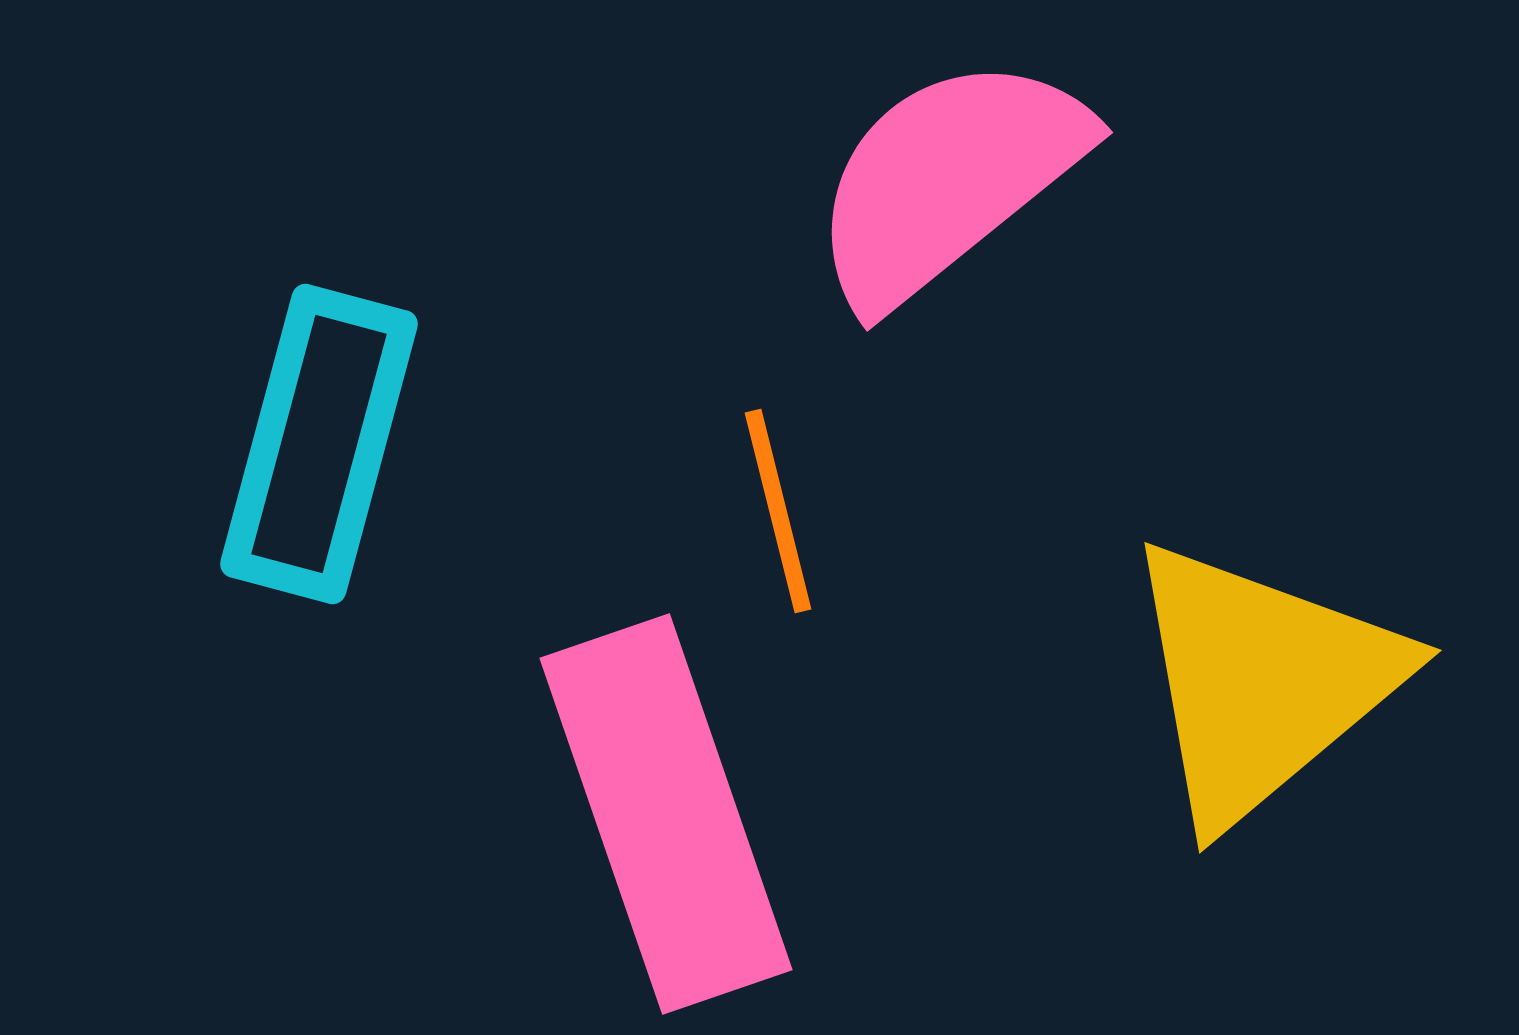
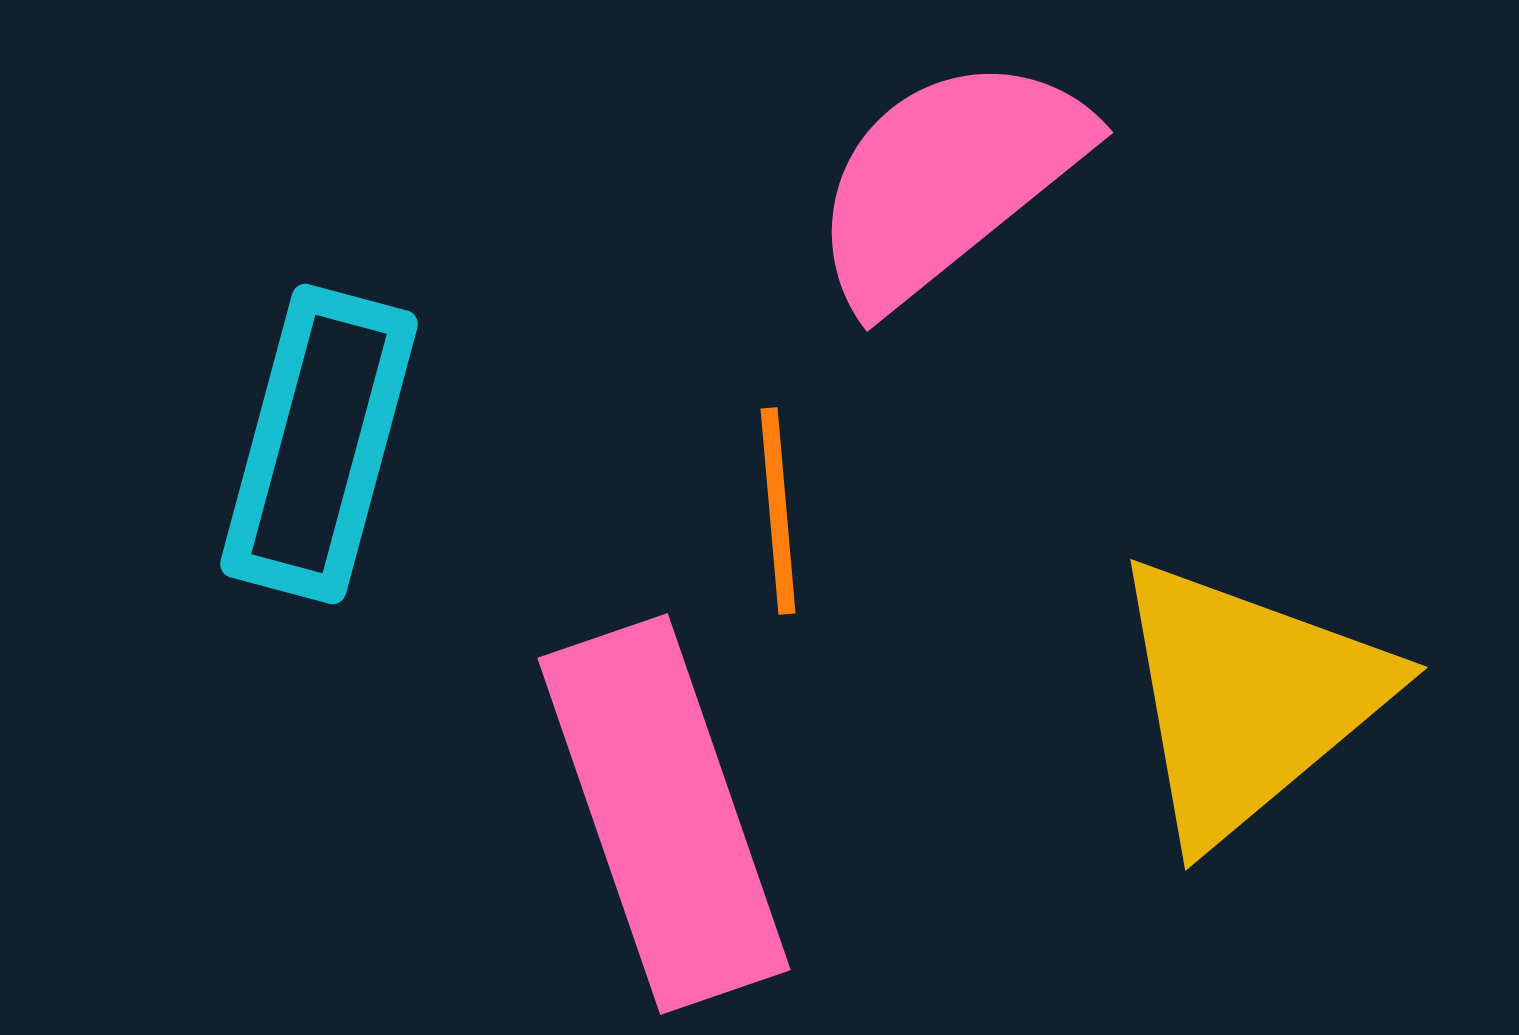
orange line: rotated 9 degrees clockwise
yellow triangle: moved 14 px left, 17 px down
pink rectangle: moved 2 px left
